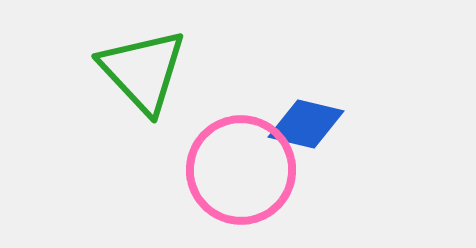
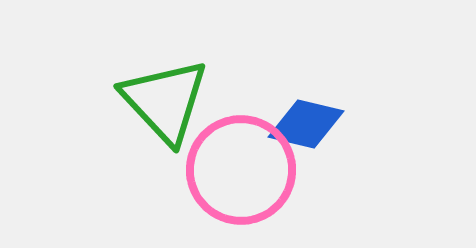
green triangle: moved 22 px right, 30 px down
